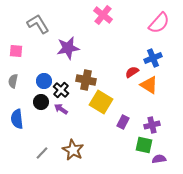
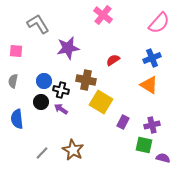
blue cross: moved 1 px left
red semicircle: moved 19 px left, 12 px up
black cross: rotated 28 degrees counterclockwise
purple semicircle: moved 4 px right, 1 px up; rotated 24 degrees clockwise
